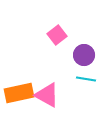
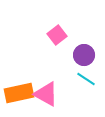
cyan line: rotated 24 degrees clockwise
pink triangle: moved 1 px left, 1 px up
